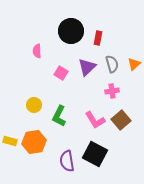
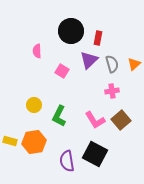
purple triangle: moved 2 px right, 7 px up
pink square: moved 1 px right, 2 px up
